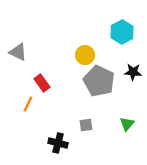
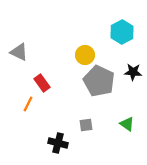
gray triangle: moved 1 px right
green triangle: rotated 35 degrees counterclockwise
